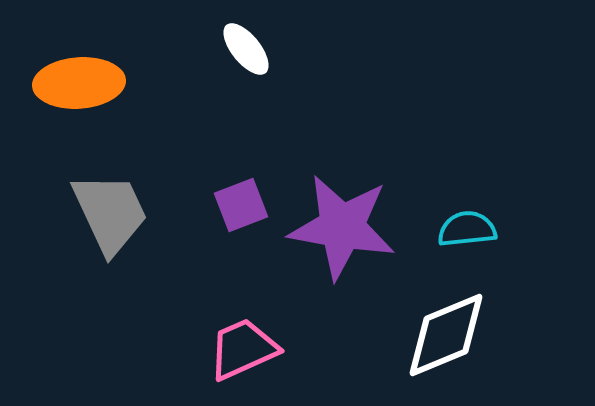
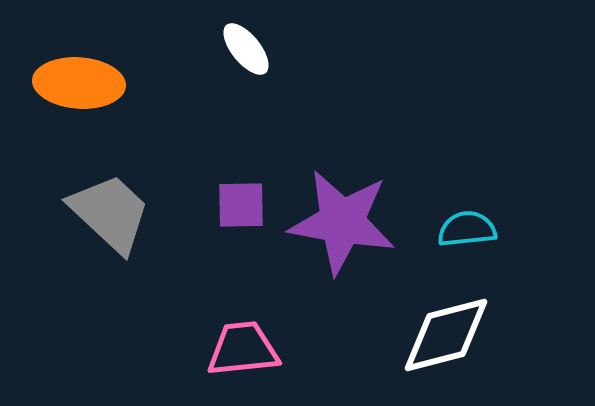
orange ellipse: rotated 8 degrees clockwise
purple square: rotated 20 degrees clockwise
gray trapezoid: rotated 22 degrees counterclockwise
purple star: moved 5 px up
white diamond: rotated 8 degrees clockwise
pink trapezoid: rotated 18 degrees clockwise
